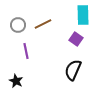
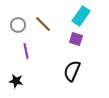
cyan rectangle: moved 2 px left, 1 px down; rotated 36 degrees clockwise
brown line: rotated 72 degrees clockwise
purple square: rotated 16 degrees counterclockwise
black semicircle: moved 1 px left, 1 px down
black star: rotated 16 degrees counterclockwise
